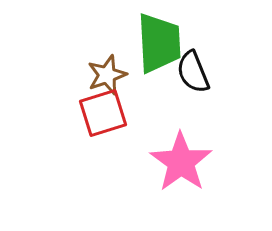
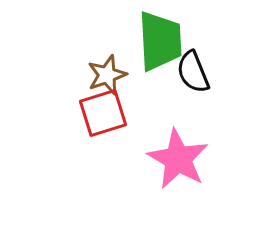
green trapezoid: moved 1 px right, 2 px up
pink star: moved 3 px left, 3 px up; rotated 6 degrees counterclockwise
